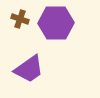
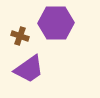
brown cross: moved 17 px down
